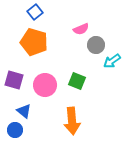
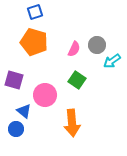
blue square: rotated 21 degrees clockwise
pink semicircle: moved 7 px left, 20 px down; rotated 42 degrees counterclockwise
gray circle: moved 1 px right
green square: moved 1 px up; rotated 12 degrees clockwise
pink circle: moved 10 px down
orange arrow: moved 2 px down
blue circle: moved 1 px right, 1 px up
